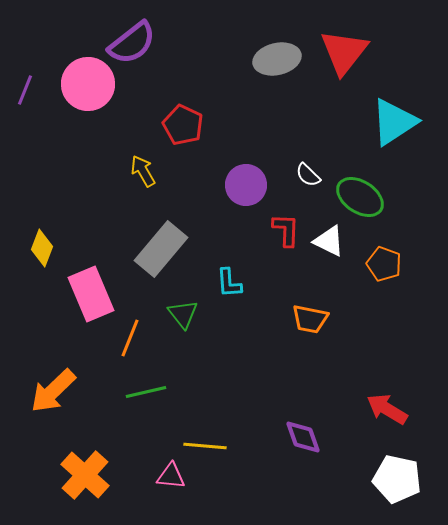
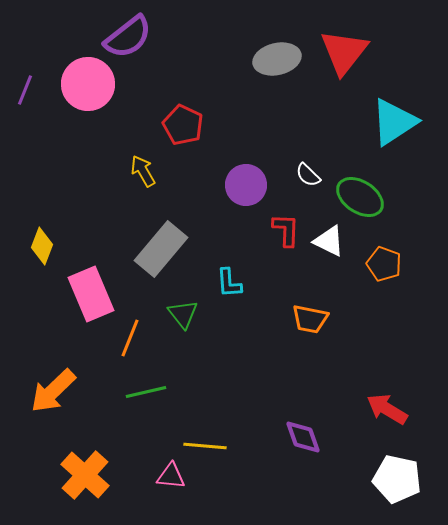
purple semicircle: moved 4 px left, 6 px up
yellow diamond: moved 2 px up
